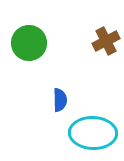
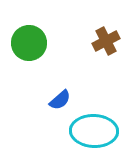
blue semicircle: rotated 50 degrees clockwise
cyan ellipse: moved 1 px right, 2 px up
